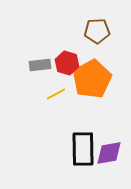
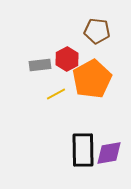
brown pentagon: rotated 10 degrees clockwise
red hexagon: moved 4 px up; rotated 15 degrees clockwise
black rectangle: moved 1 px down
